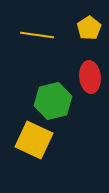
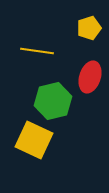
yellow pentagon: rotated 15 degrees clockwise
yellow line: moved 16 px down
red ellipse: rotated 24 degrees clockwise
